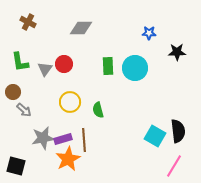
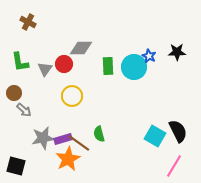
gray diamond: moved 20 px down
blue star: moved 23 px down; rotated 24 degrees clockwise
cyan circle: moved 1 px left, 1 px up
brown circle: moved 1 px right, 1 px down
yellow circle: moved 2 px right, 6 px up
green semicircle: moved 1 px right, 24 px down
black semicircle: rotated 20 degrees counterclockwise
brown line: moved 5 px left, 3 px down; rotated 50 degrees counterclockwise
